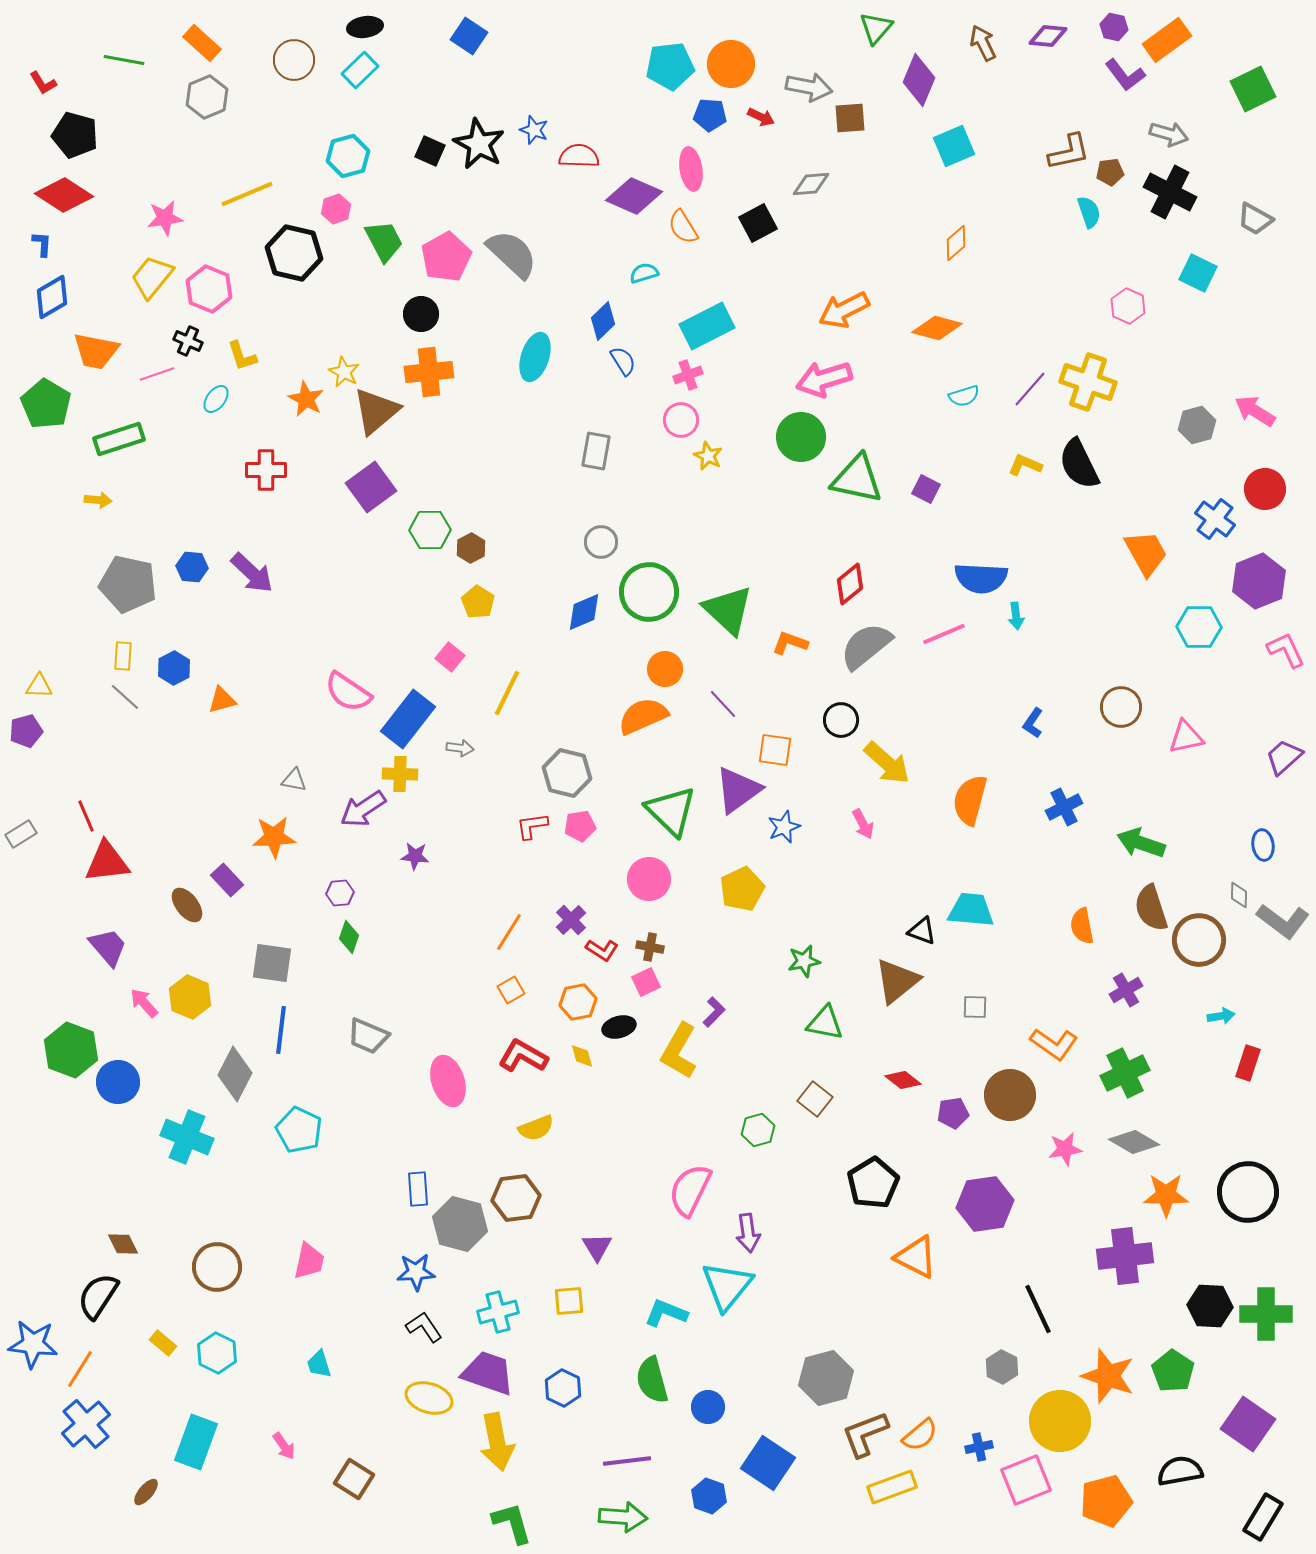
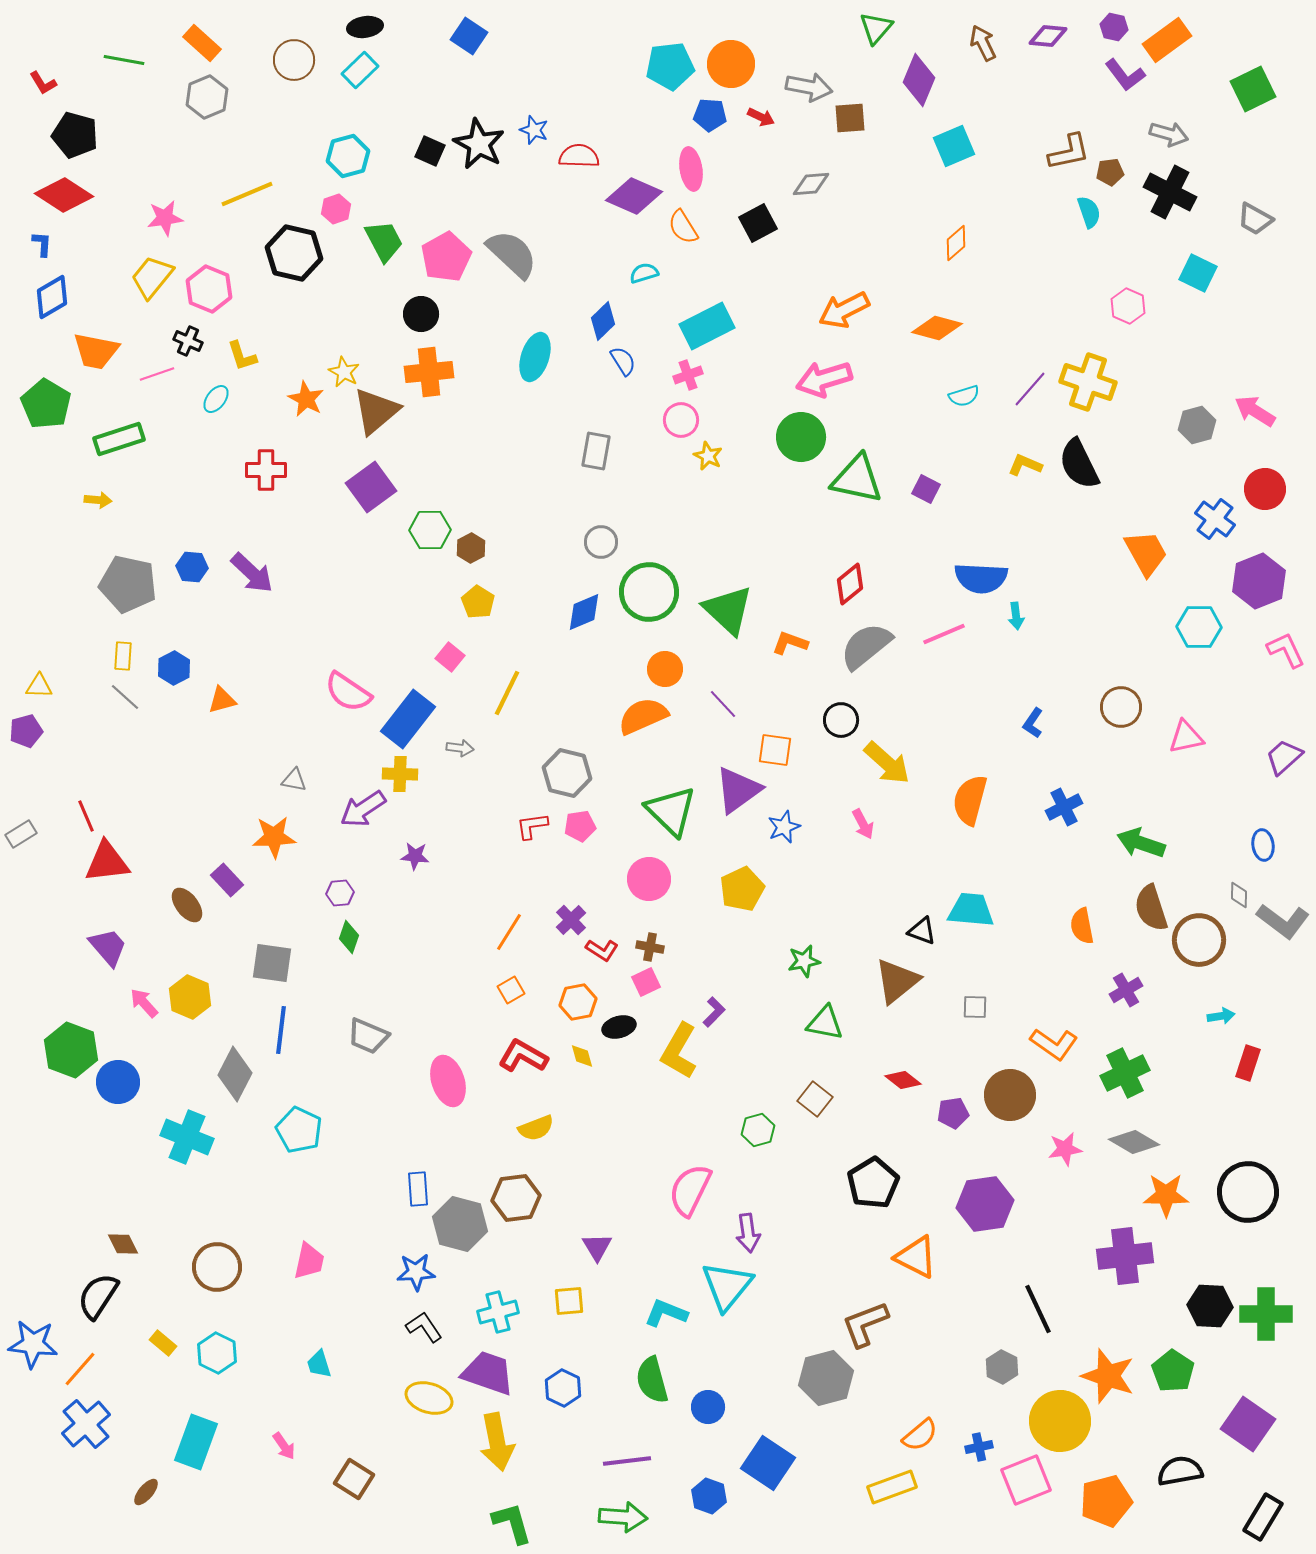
orange line at (80, 1369): rotated 9 degrees clockwise
brown L-shape at (865, 1434): moved 110 px up
